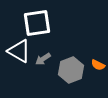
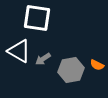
white square: moved 5 px up; rotated 16 degrees clockwise
orange semicircle: moved 1 px left
gray hexagon: rotated 10 degrees clockwise
